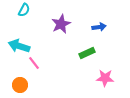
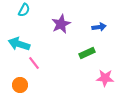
cyan arrow: moved 2 px up
